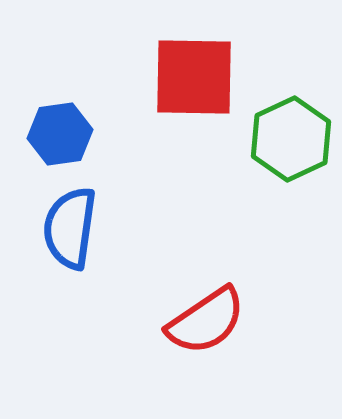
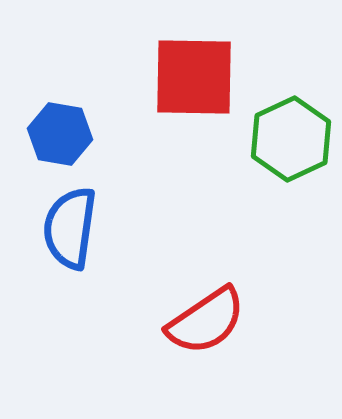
blue hexagon: rotated 18 degrees clockwise
